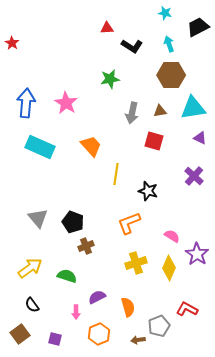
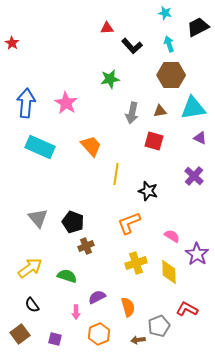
black L-shape: rotated 15 degrees clockwise
yellow diamond: moved 4 px down; rotated 25 degrees counterclockwise
